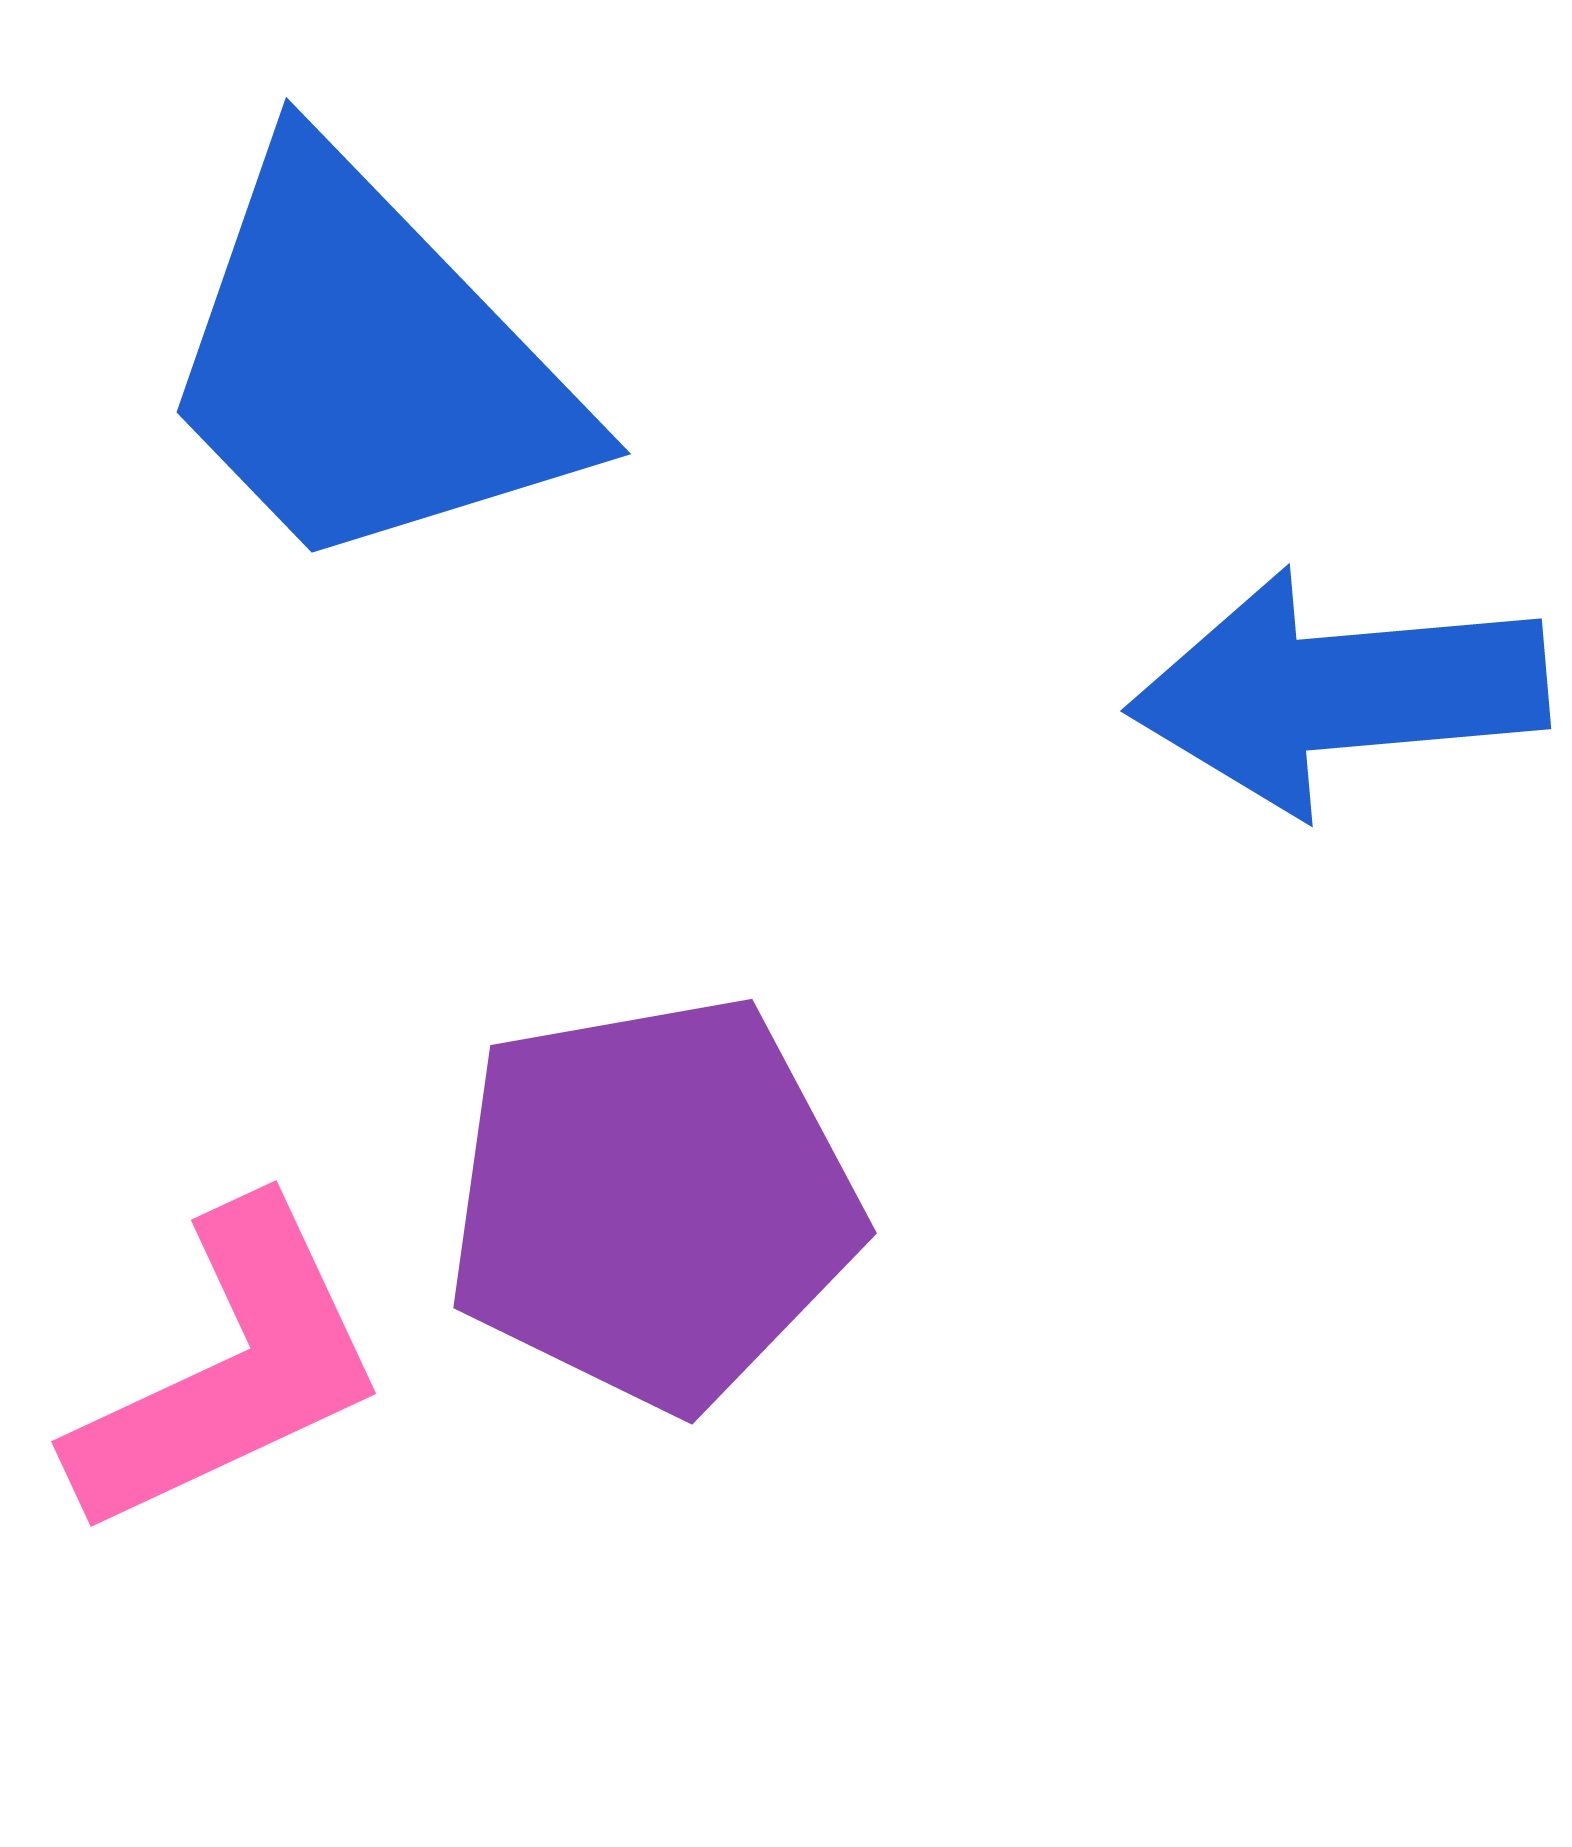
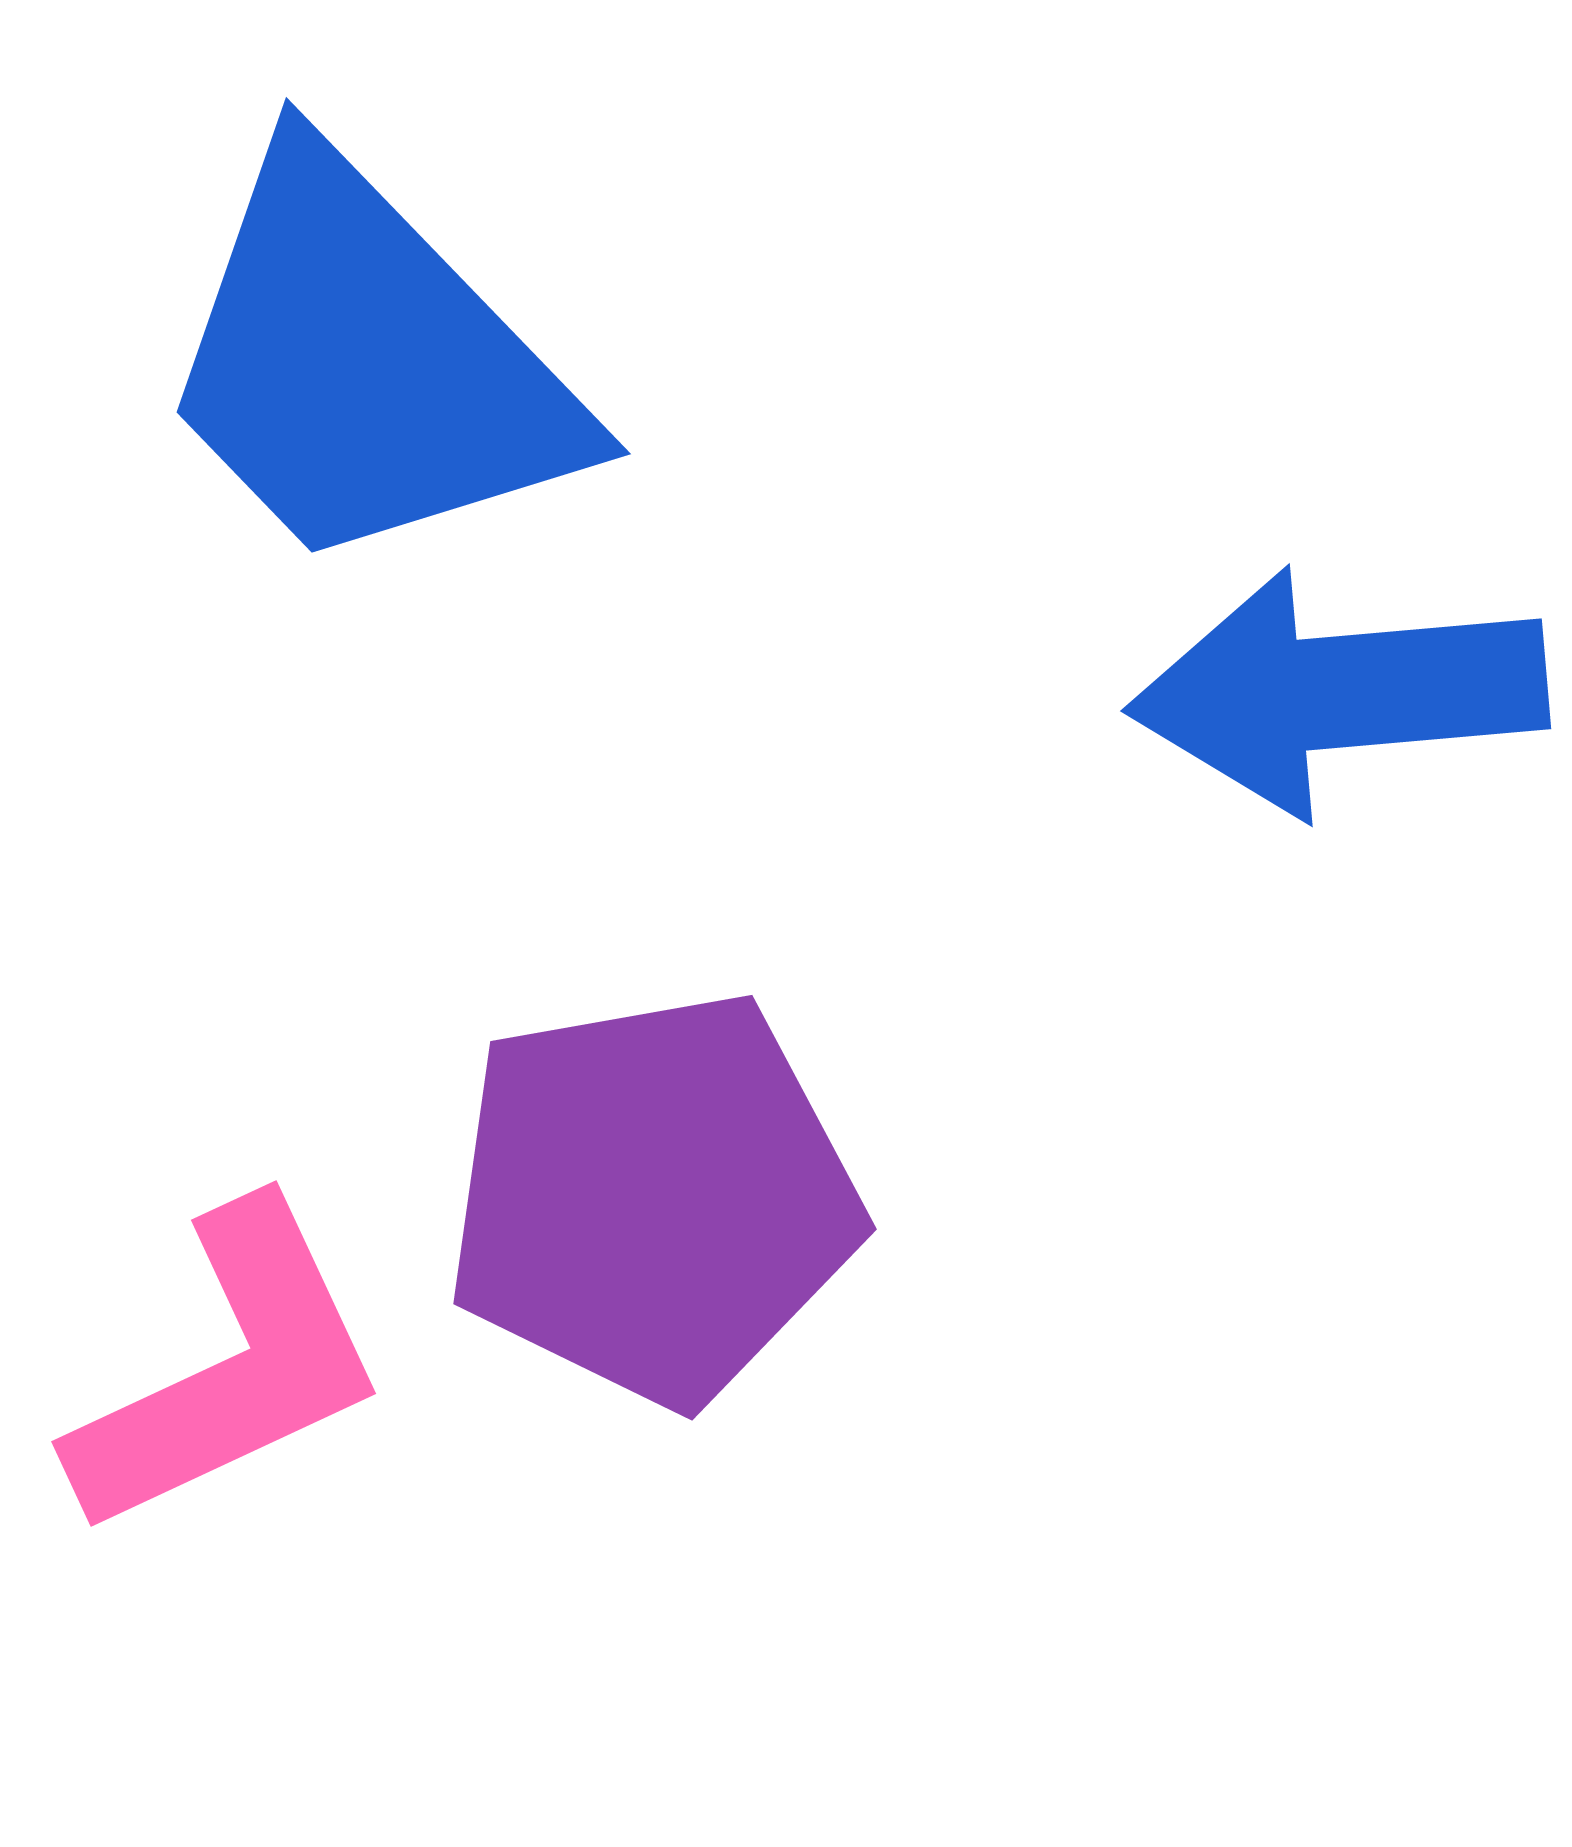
purple pentagon: moved 4 px up
